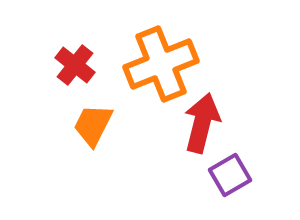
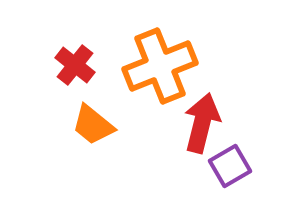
orange cross: moved 1 px left, 2 px down
orange trapezoid: rotated 78 degrees counterclockwise
purple square: moved 9 px up
